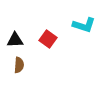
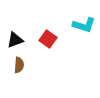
black triangle: rotated 18 degrees counterclockwise
